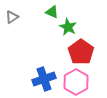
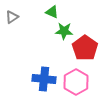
green star: moved 4 px left, 4 px down; rotated 24 degrees counterclockwise
red pentagon: moved 4 px right, 4 px up
blue cross: rotated 25 degrees clockwise
